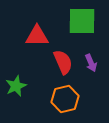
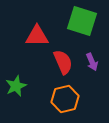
green square: rotated 16 degrees clockwise
purple arrow: moved 1 px right, 1 px up
